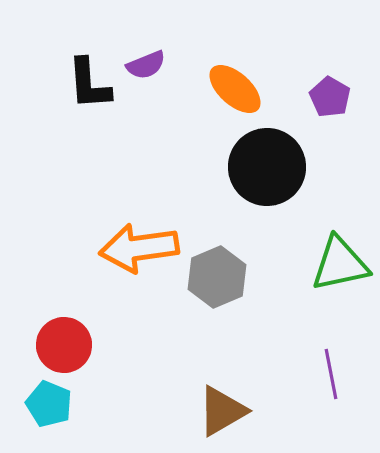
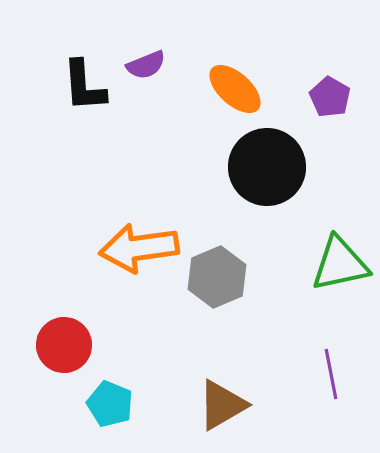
black L-shape: moved 5 px left, 2 px down
cyan pentagon: moved 61 px right
brown triangle: moved 6 px up
